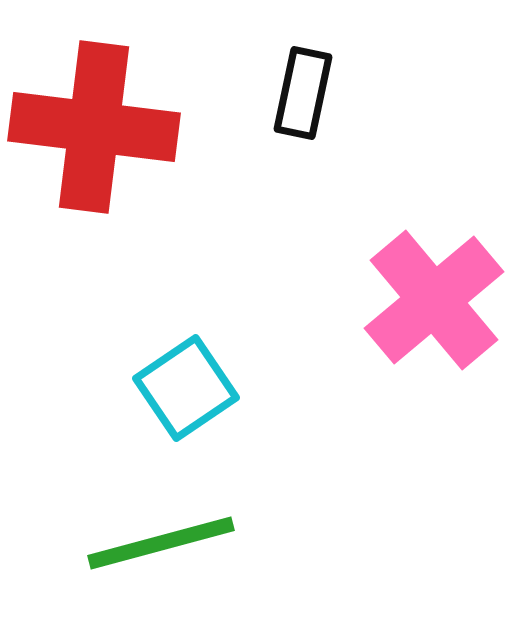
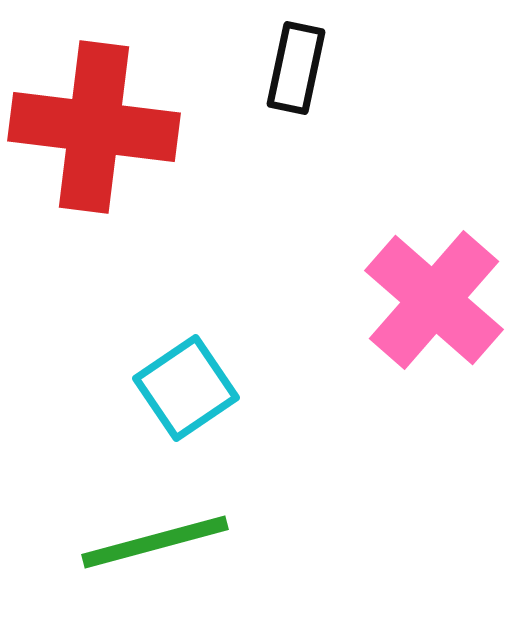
black rectangle: moved 7 px left, 25 px up
pink cross: rotated 9 degrees counterclockwise
green line: moved 6 px left, 1 px up
